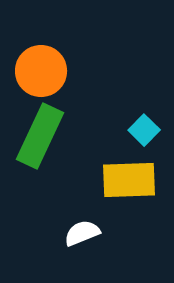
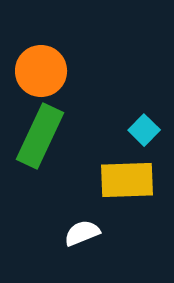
yellow rectangle: moved 2 px left
